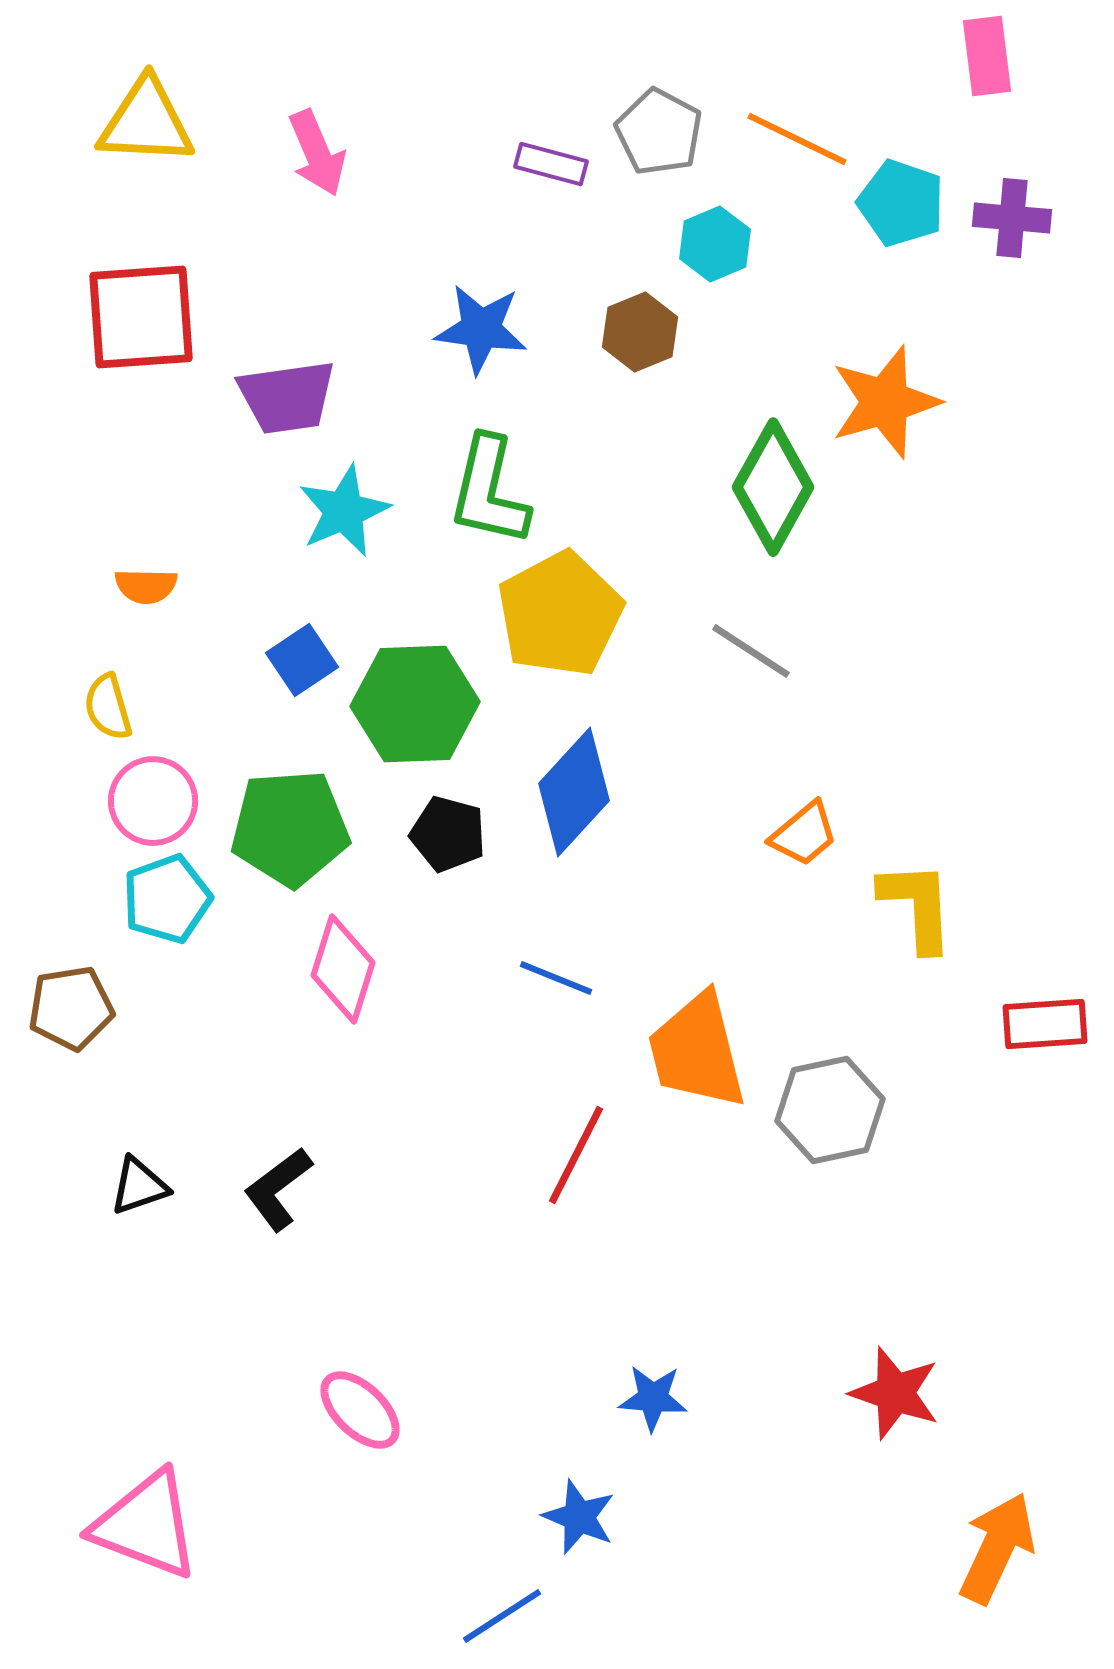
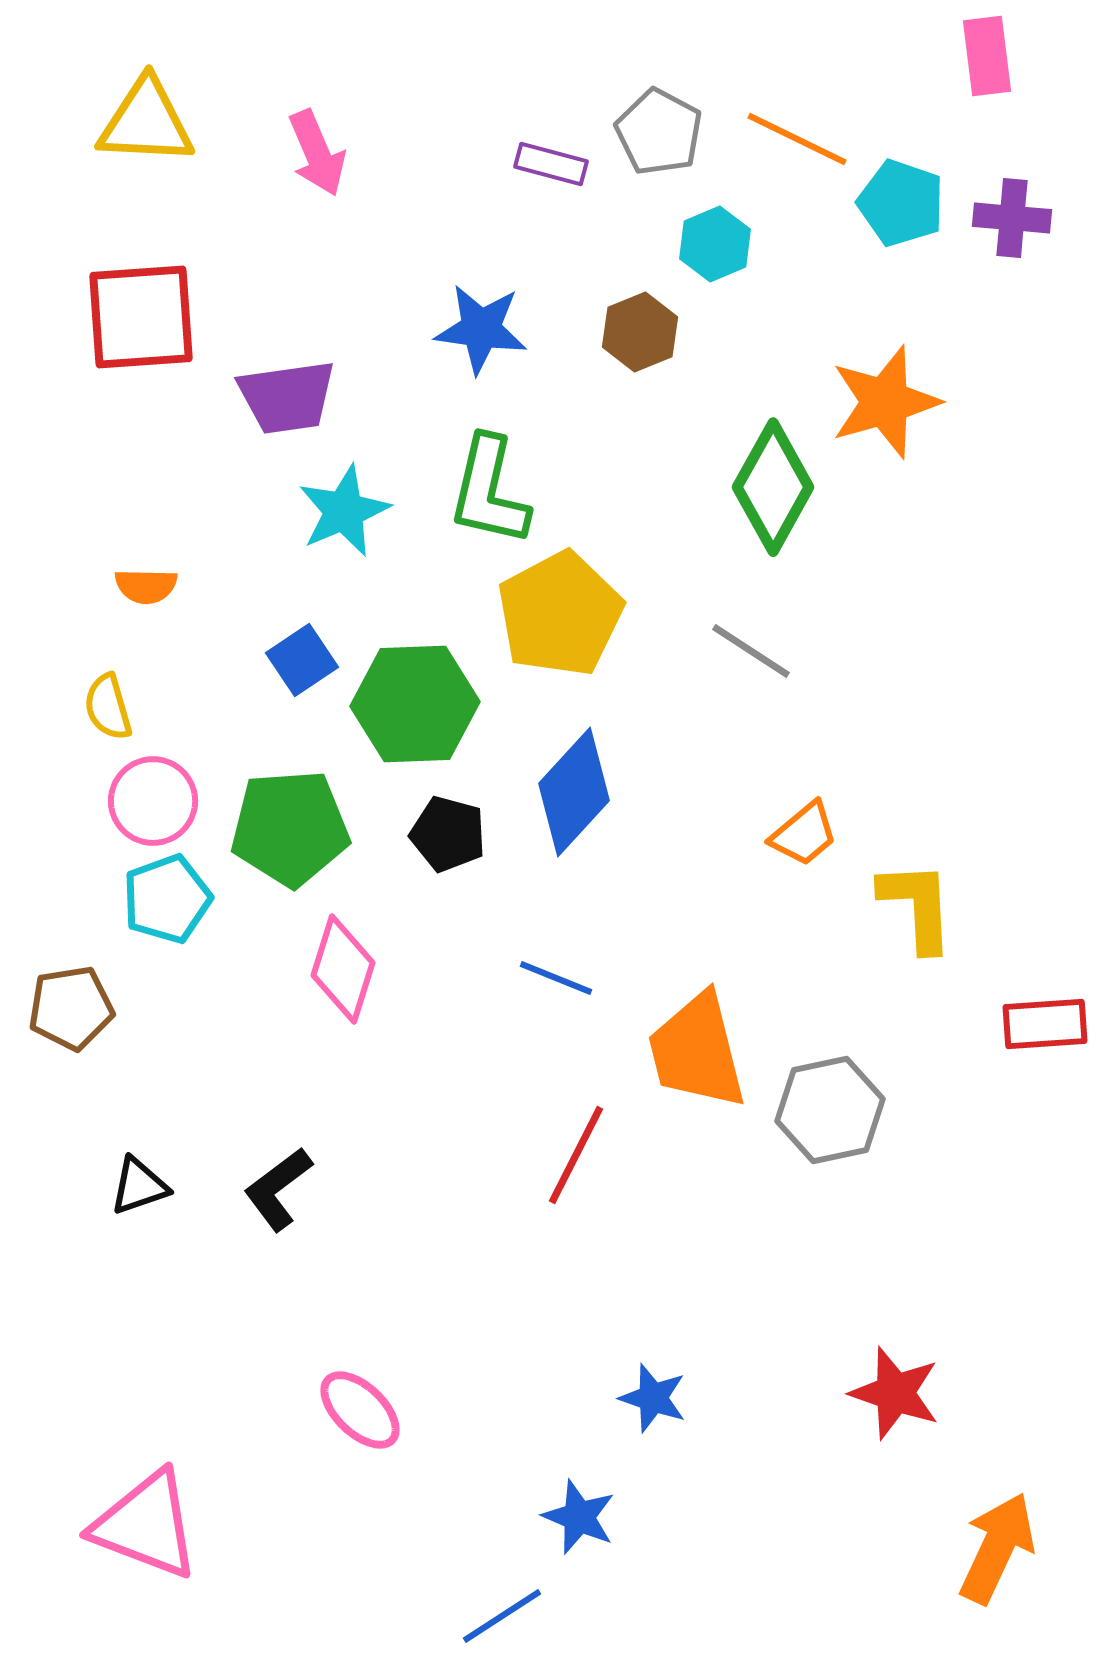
blue star at (653, 1398): rotated 14 degrees clockwise
